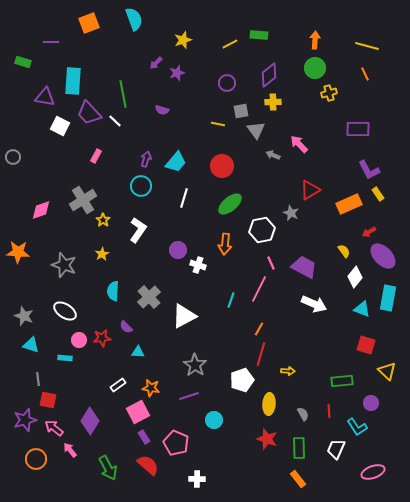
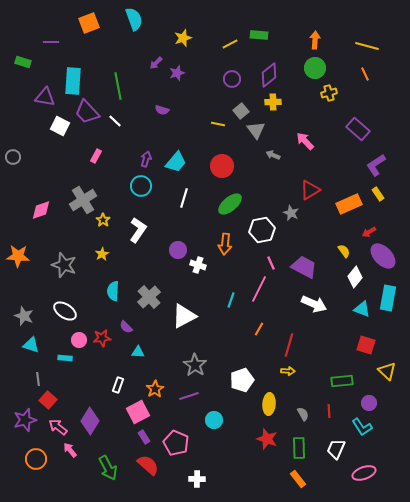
yellow star at (183, 40): moved 2 px up
purple circle at (227, 83): moved 5 px right, 4 px up
green line at (123, 94): moved 5 px left, 8 px up
gray square at (241, 111): rotated 28 degrees counterclockwise
purple trapezoid at (89, 113): moved 2 px left, 1 px up
purple rectangle at (358, 129): rotated 40 degrees clockwise
pink arrow at (299, 144): moved 6 px right, 3 px up
purple L-shape at (369, 170): moved 7 px right, 5 px up; rotated 85 degrees clockwise
orange star at (18, 252): moved 4 px down
red line at (261, 354): moved 28 px right, 9 px up
white rectangle at (118, 385): rotated 35 degrees counterclockwise
orange star at (151, 388): moved 4 px right, 1 px down; rotated 30 degrees clockwise
red square at (48, 400): rotated 30 degrees clockwise
purple circle at (371, 403): moved 2 px left
cyan L-shape at (357, 427): moved 5 px right
pink arrow at (54, 428): moved 4 px right, 1 px up
pink ellipse at (373, 472): moved 9 px left, 1 px down
